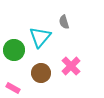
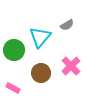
gray semicircle: moved 3 px right, 3 px down; rotated 104 degrees counterclockwise
